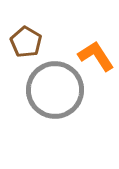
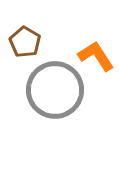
brown pentagon: moved 1 px left
